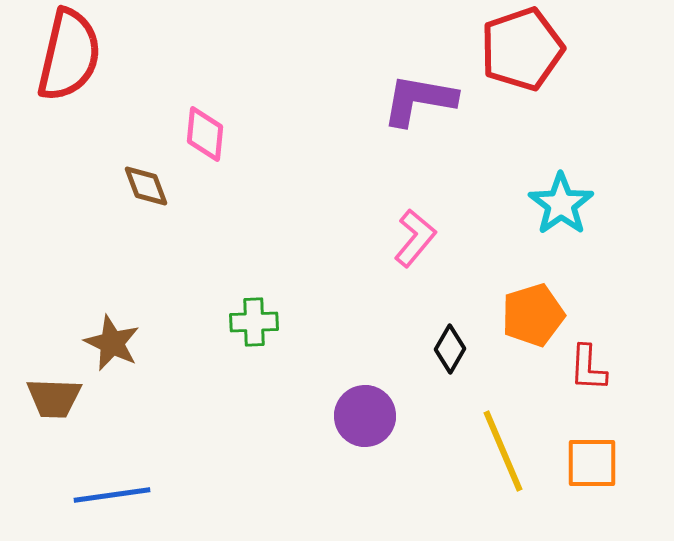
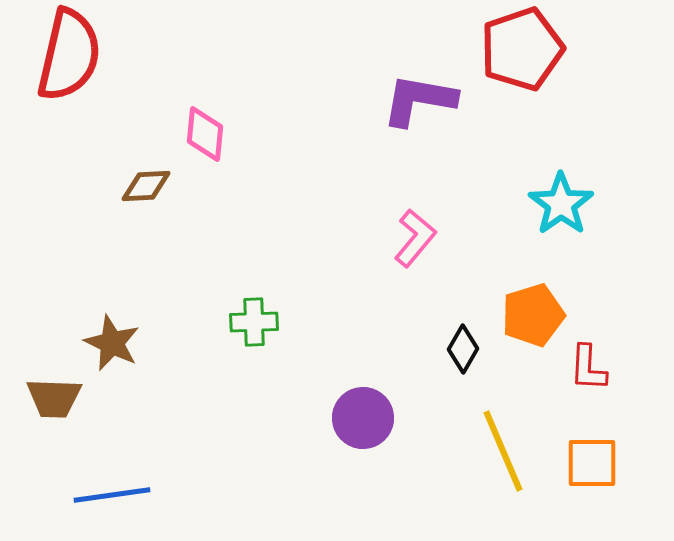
brown diamond: rotated 72 degrees counterclockwise
black diamond: moved 13 px right
purple circle: moved 2 px left, 2 px down
